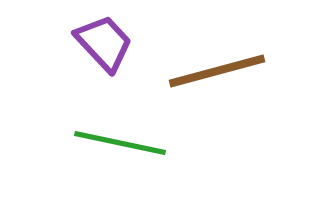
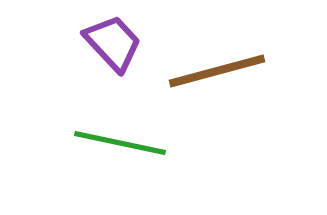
purple trapezoid: moved 9 px right
